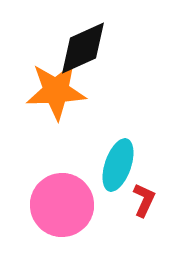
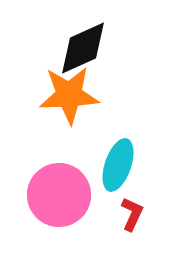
orange star: moved 13 px right, 4 px down
red L-shape: moved 12 px left, 14 px down
pink circle: moved 3 px left, 10 px up
